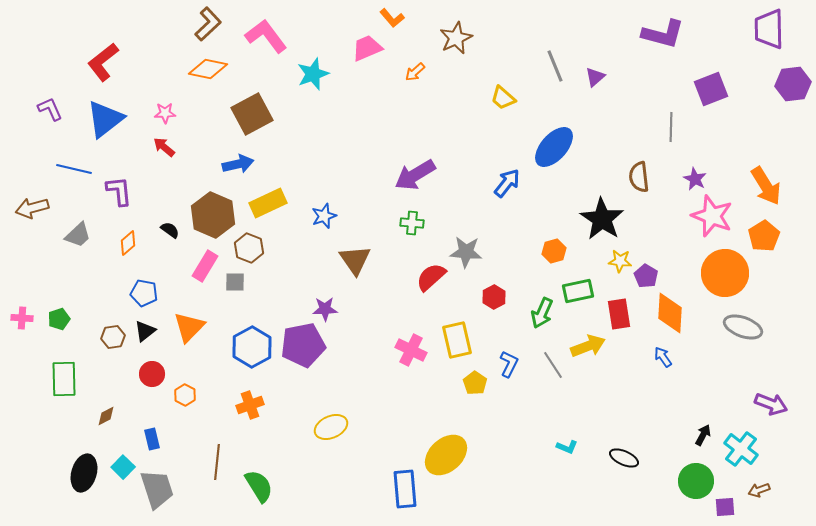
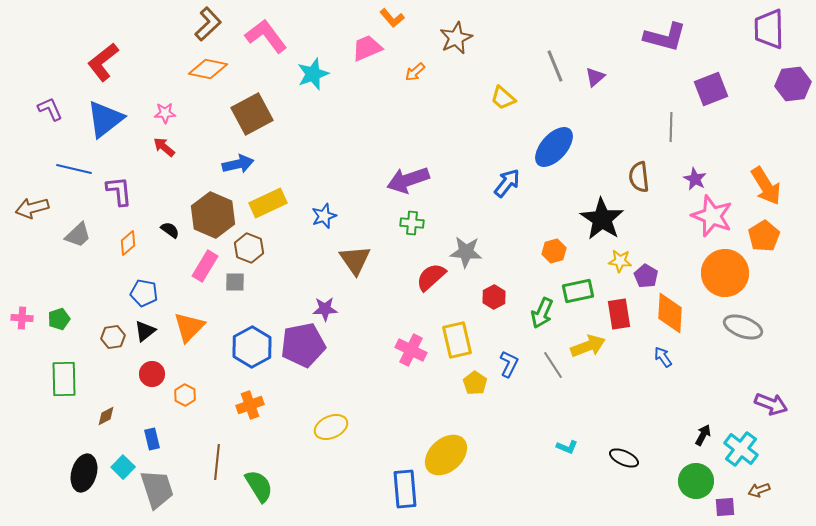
purple L-shape at (663, 34): moved 2 px right, 3 px down
purple arrow at (415, 175): moved 7 px left, 5 px down; rotated 12 degrees clockwise
